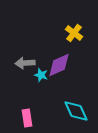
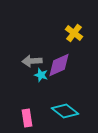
gray arrow: moved 7 px right, 2 px up
cyan diamond: moved 11 px left; rotated 28 degrees counterclockwise
